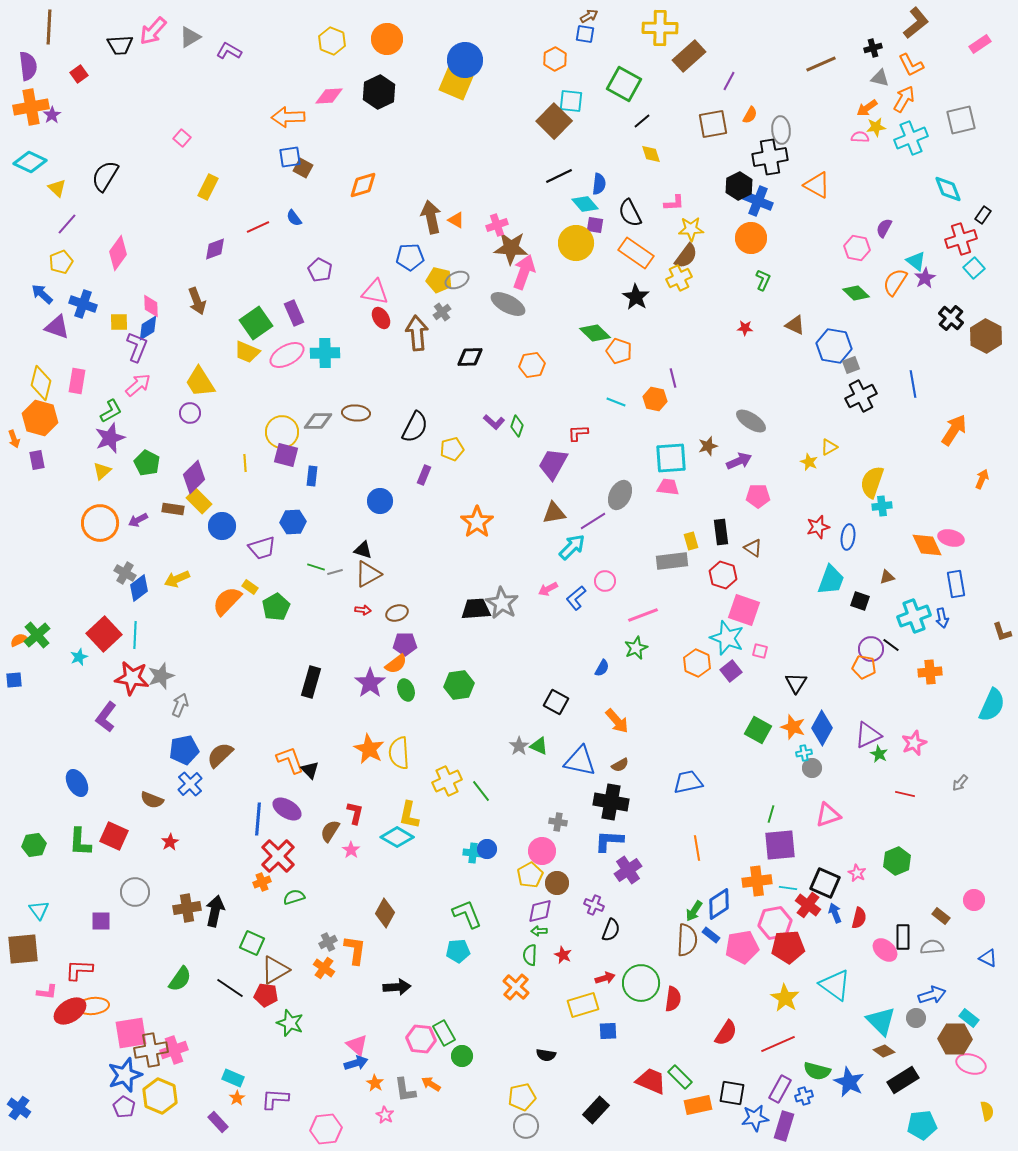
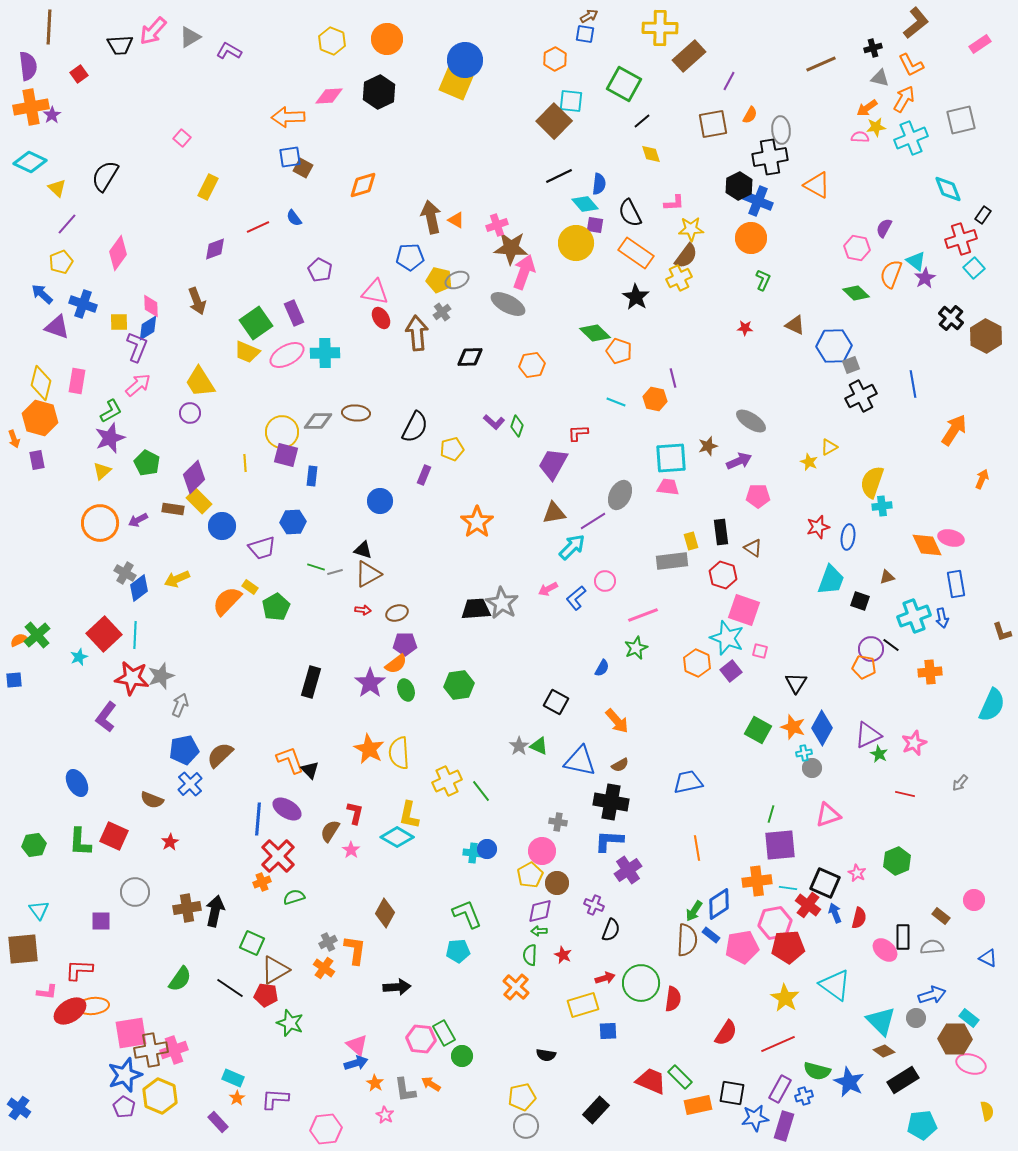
orange semicircle at (895, 282): moved 4 px left, 8 px up; rotated 12 degrees counterclockwise
blue hexagon at (834, 346): rotated 12 degrees counterclockwise
